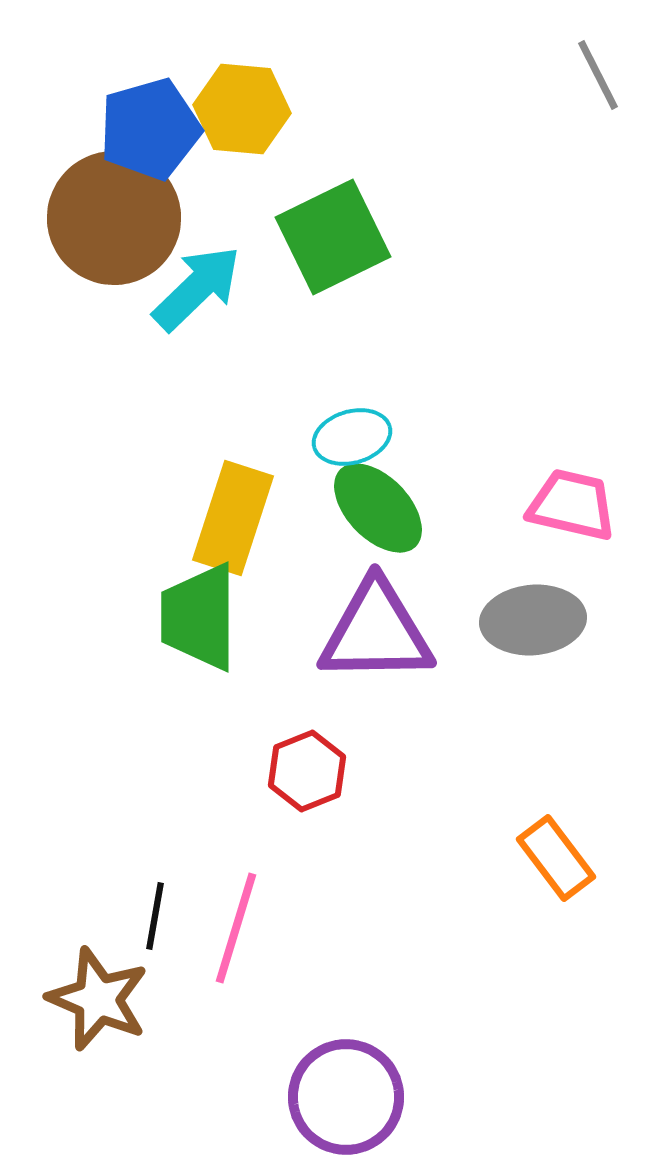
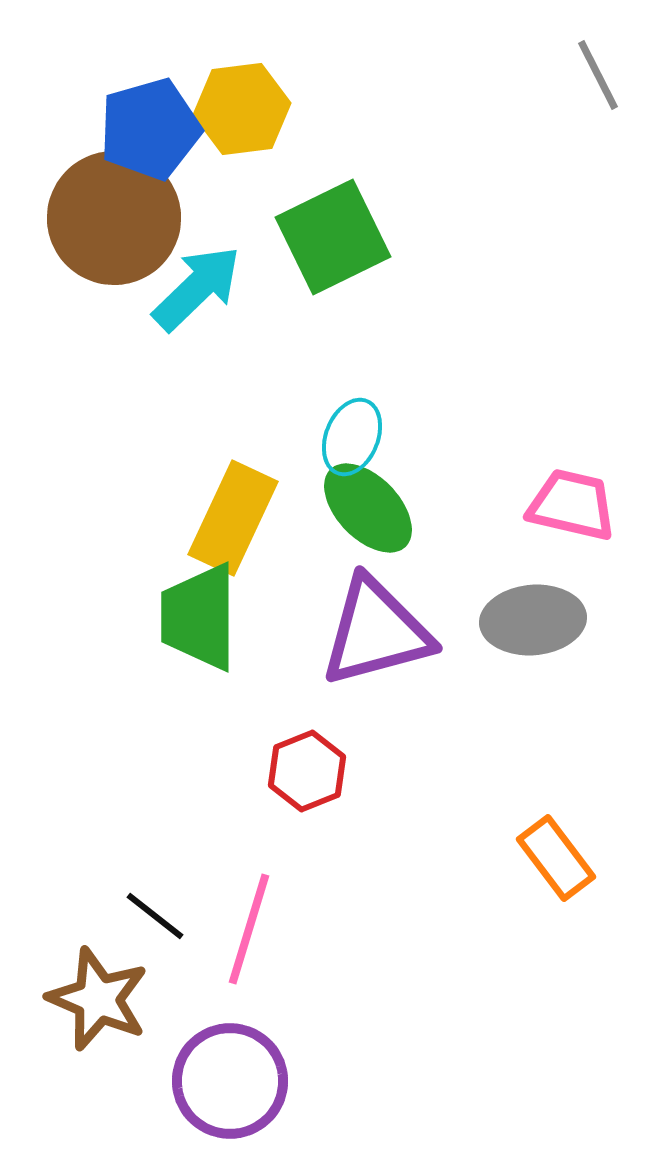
yellow hexagon: rotated 12 degrees counterclockwise
cyan ellipse: rotated 52 degrees counterclockwise
green ellipse: moved 10 px left
yellow rectangle: rotated 7 degrees clockwise
purple triangle: rotated 14 degrees counterclockwise
black line: rotated 62 degrees counterclockwise
pink line: moved 13 px right, 1 px down
purple circle: moved 116 px left, 16 px up
